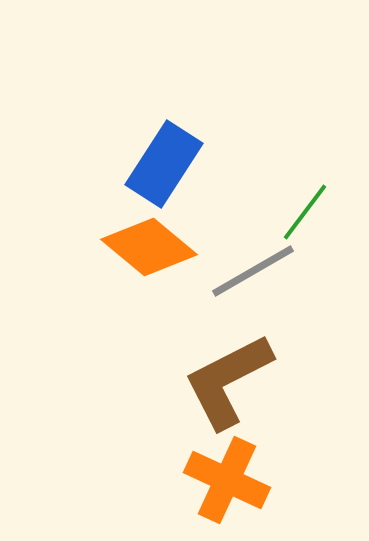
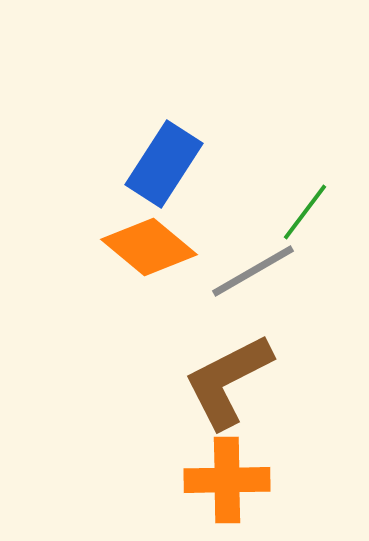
orange cross: rotated 26 degrees counterclockwise
